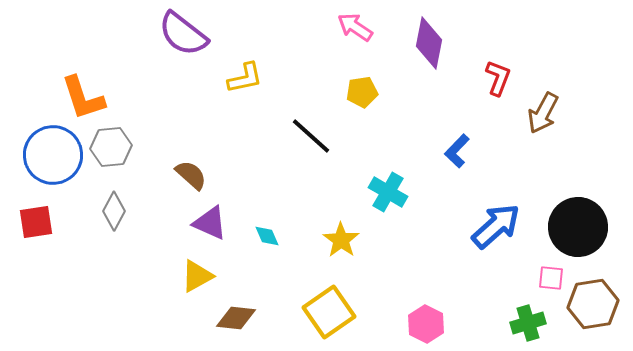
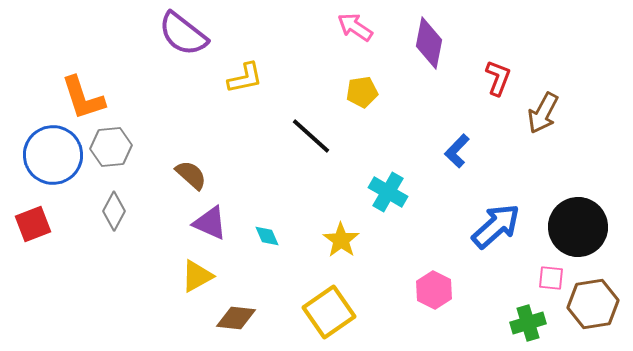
red square: moved 3 px left, 2 px down; rotated 12 degrees counterclockwise
pink hexagon: moved 8 px right, 34 px up
